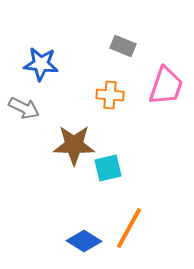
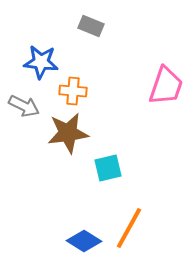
gray rectangle: moved 32 px left, 20 px up
blue star: moved 2 px up
orange cross: moved 37 px left, 4 px up
gray arrow: moved 2 px up
brown star: moved 6 px left, 12 px up; rotated 9 degrees counterclockwise
